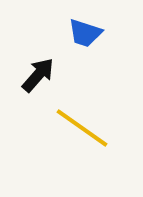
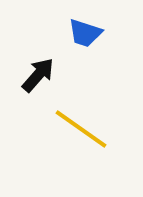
yellow line: moved 1 px left, 1 px down
